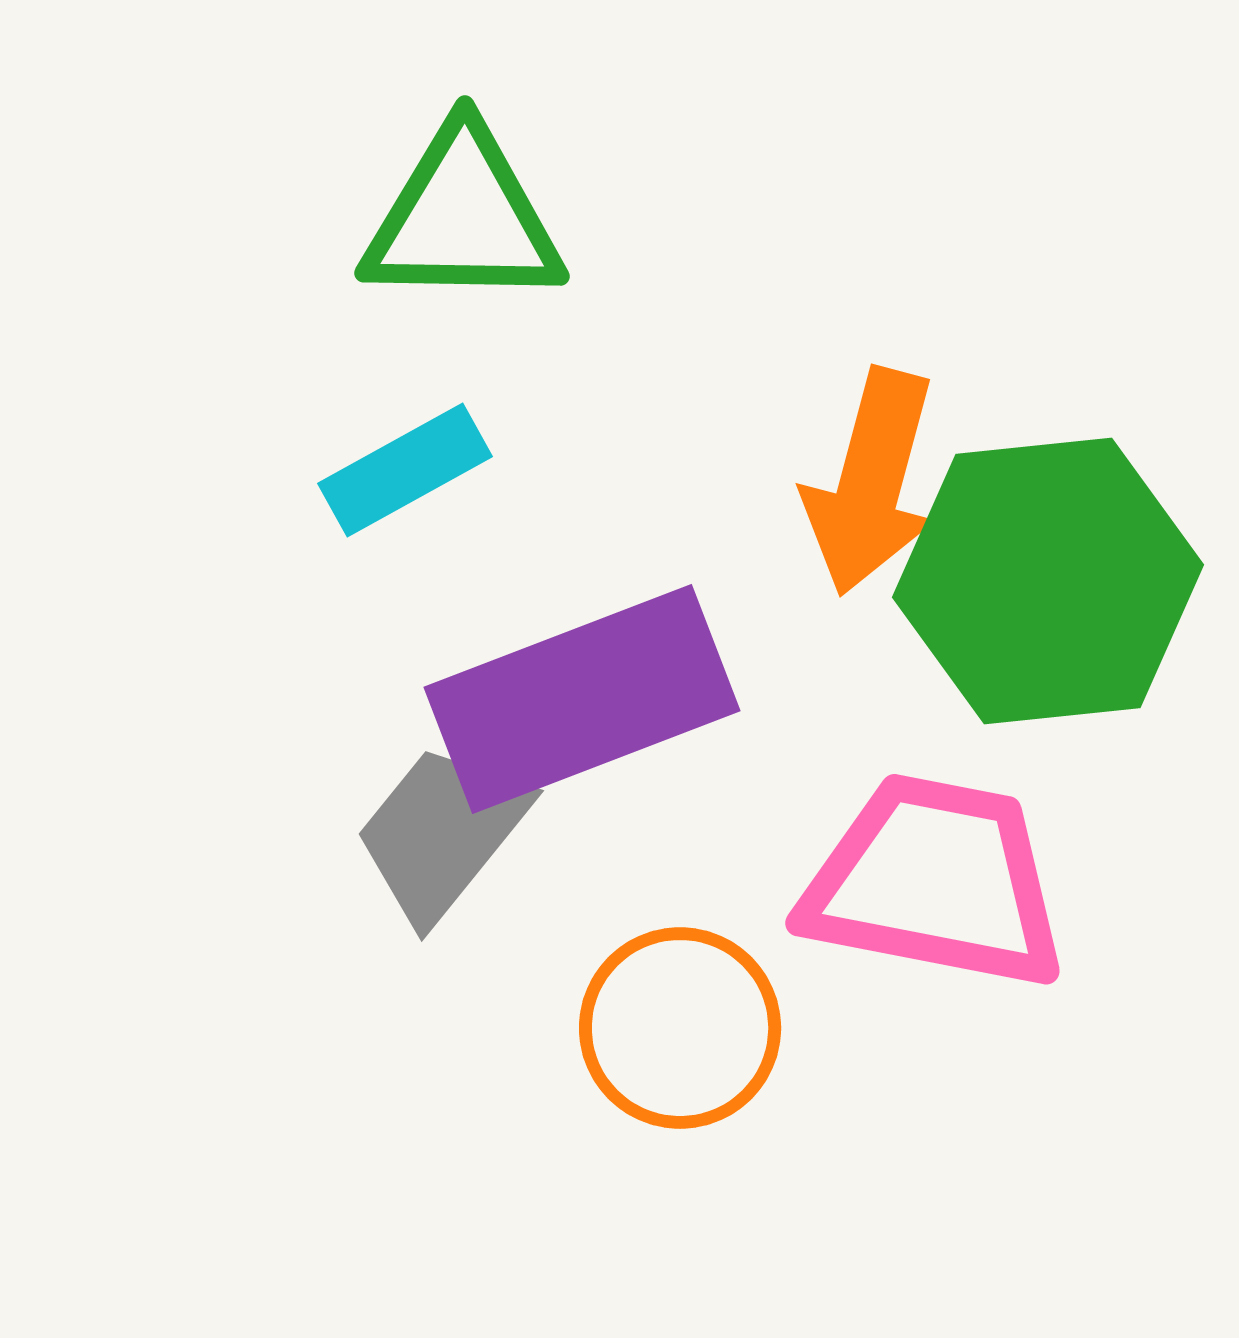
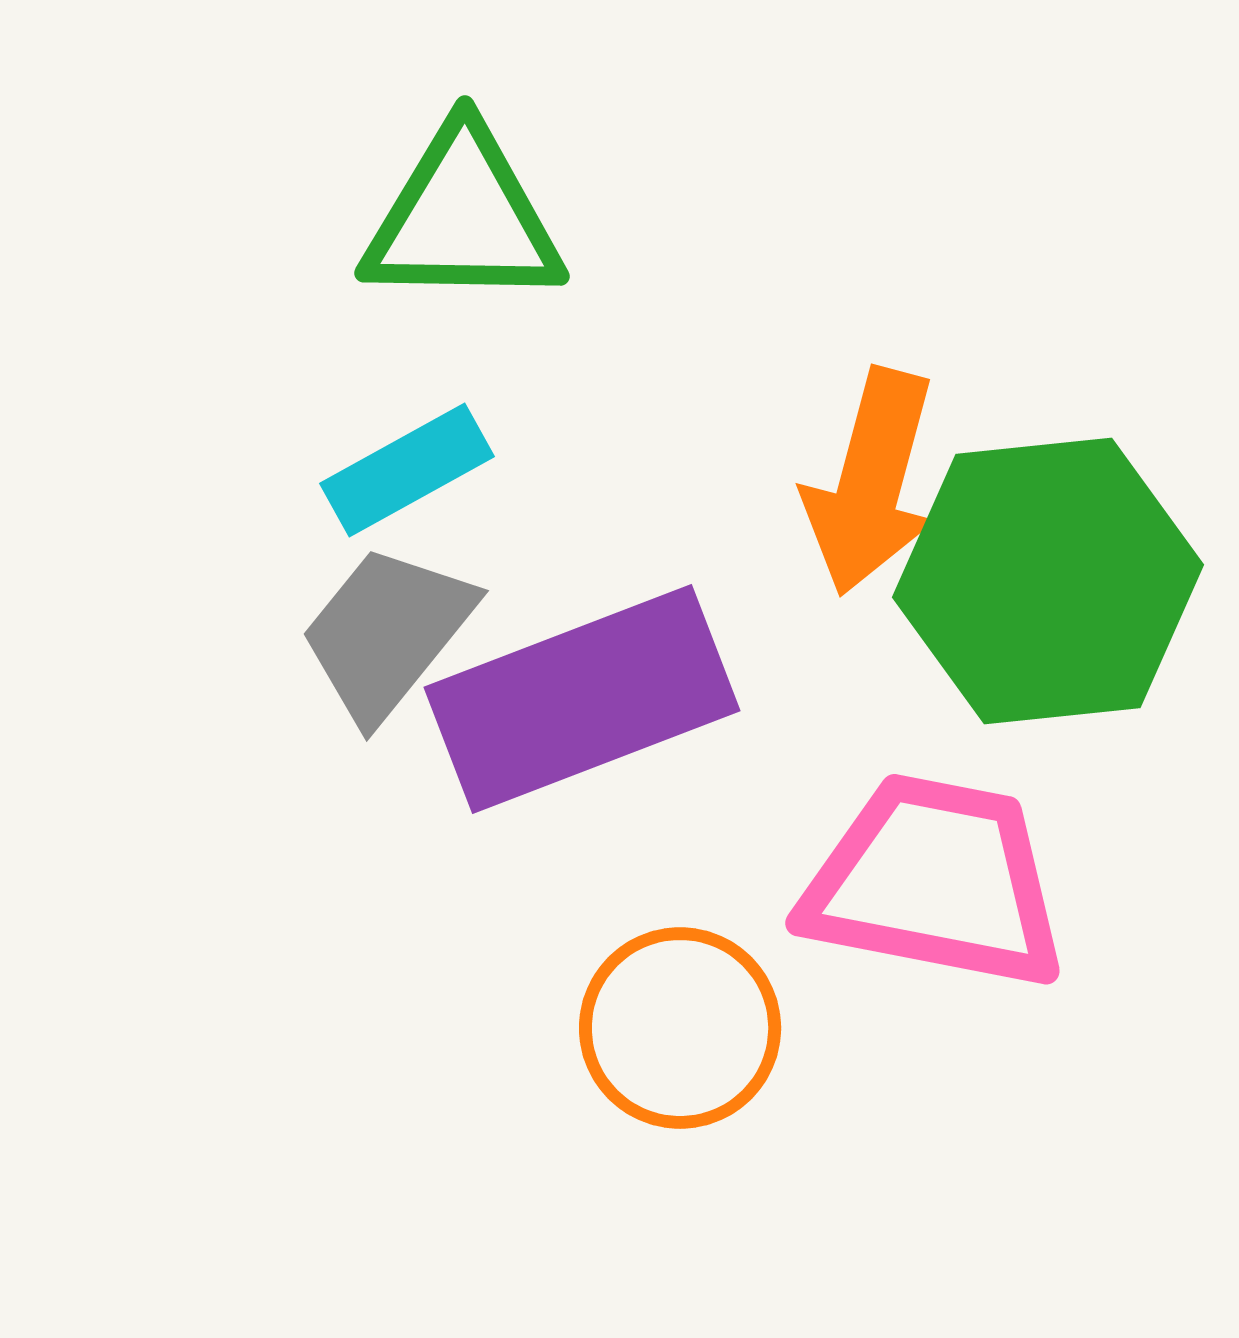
cyan rectangle: moved 2 px right
gray trapezoid: moved 55 px left, 200 px up
